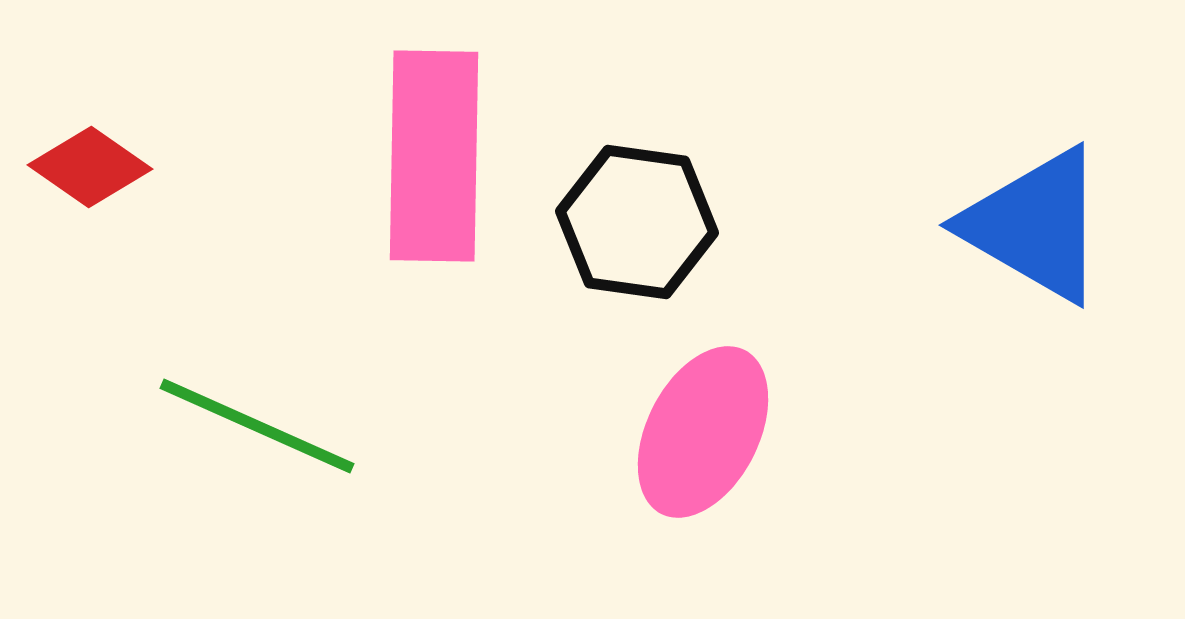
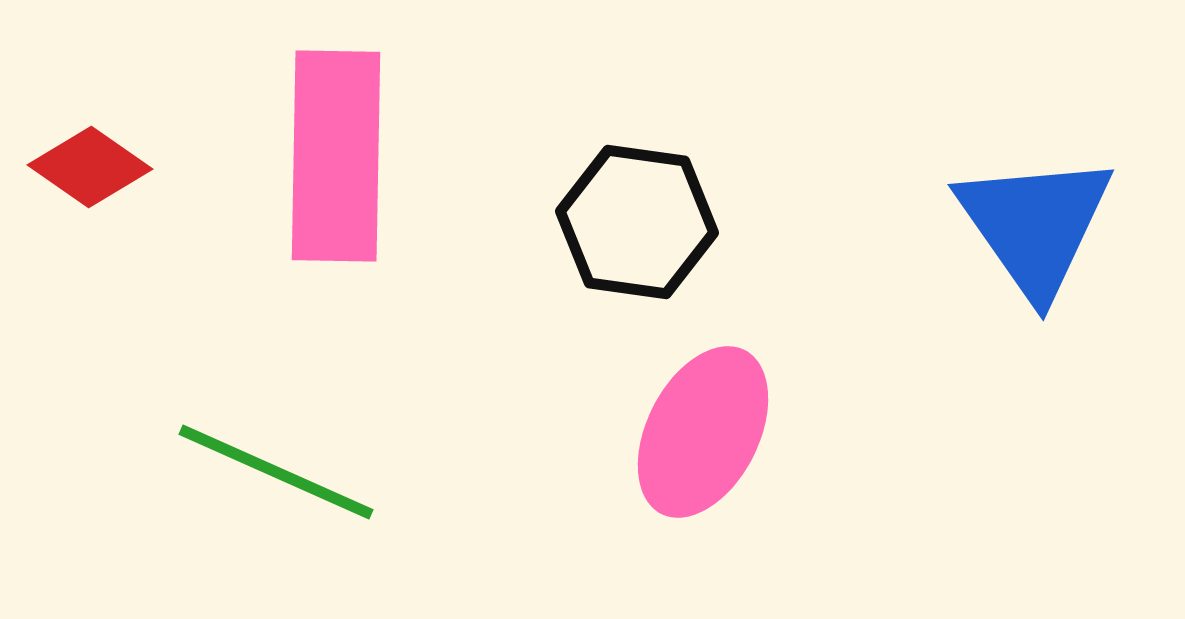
pink rectangle: moved 98 px left
blue triangle: rotated 25 degrees clockwise
green line: moved 19 px right, 46 px down
